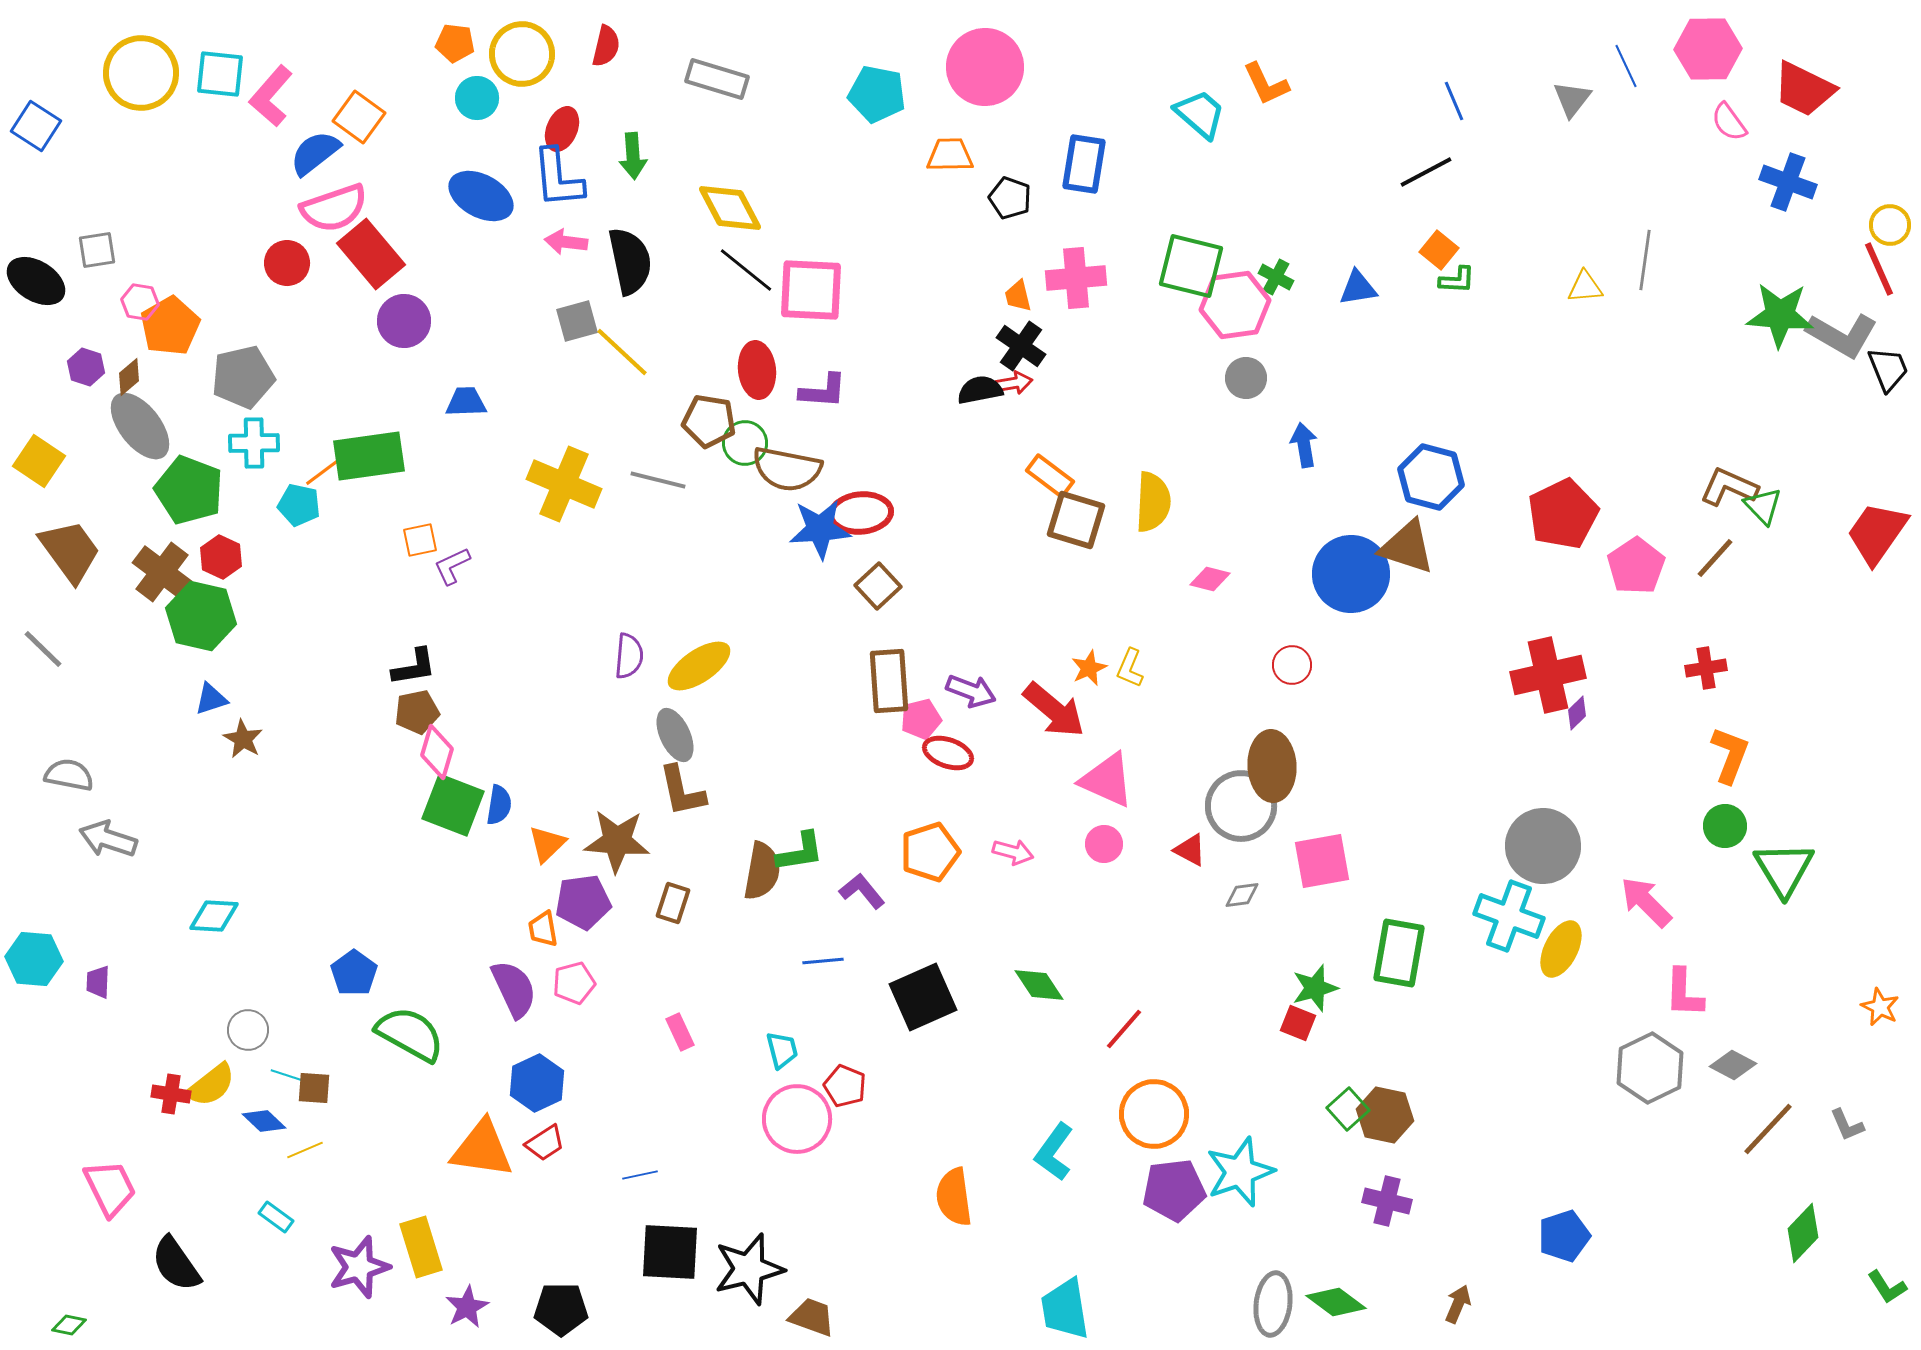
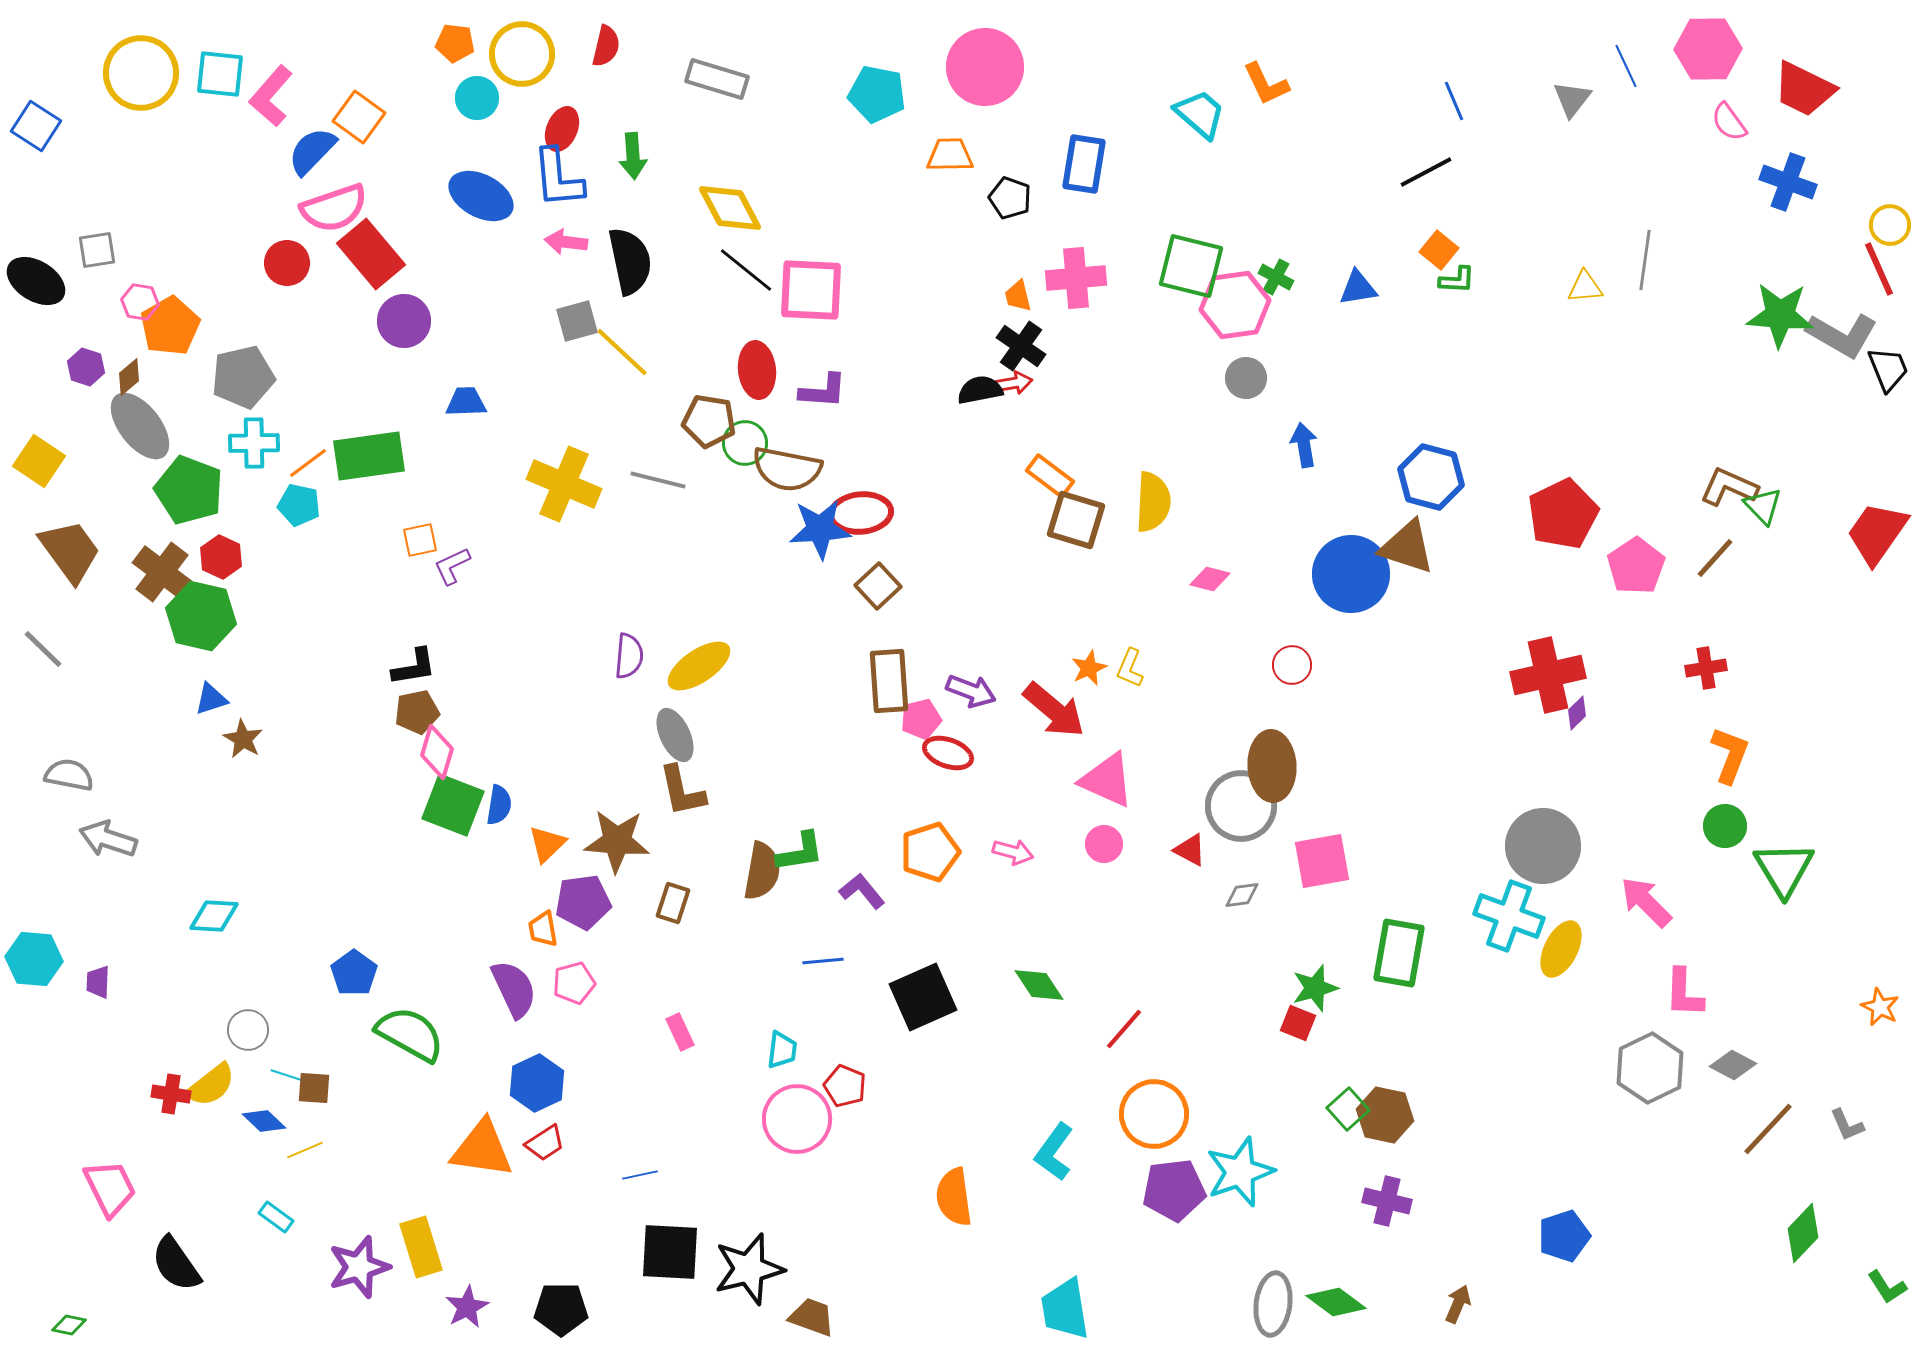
blue semicircle at (315, 153): moved 3 px left, 2 px up; rotated 8 degrees counterclockwise
orange line at (324, 471): moved 16 px left, 8 px up
cyan trapezoid at (782, 1050): rotated 21 degrees clockwise
